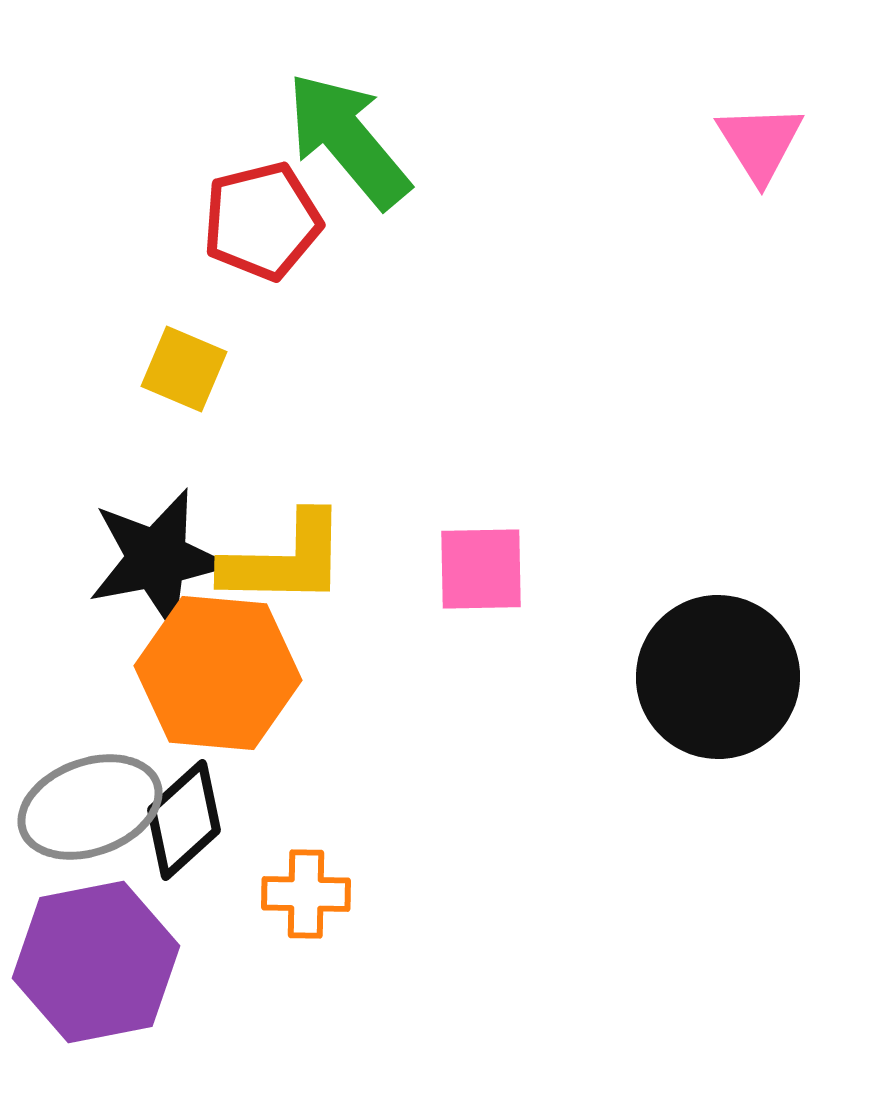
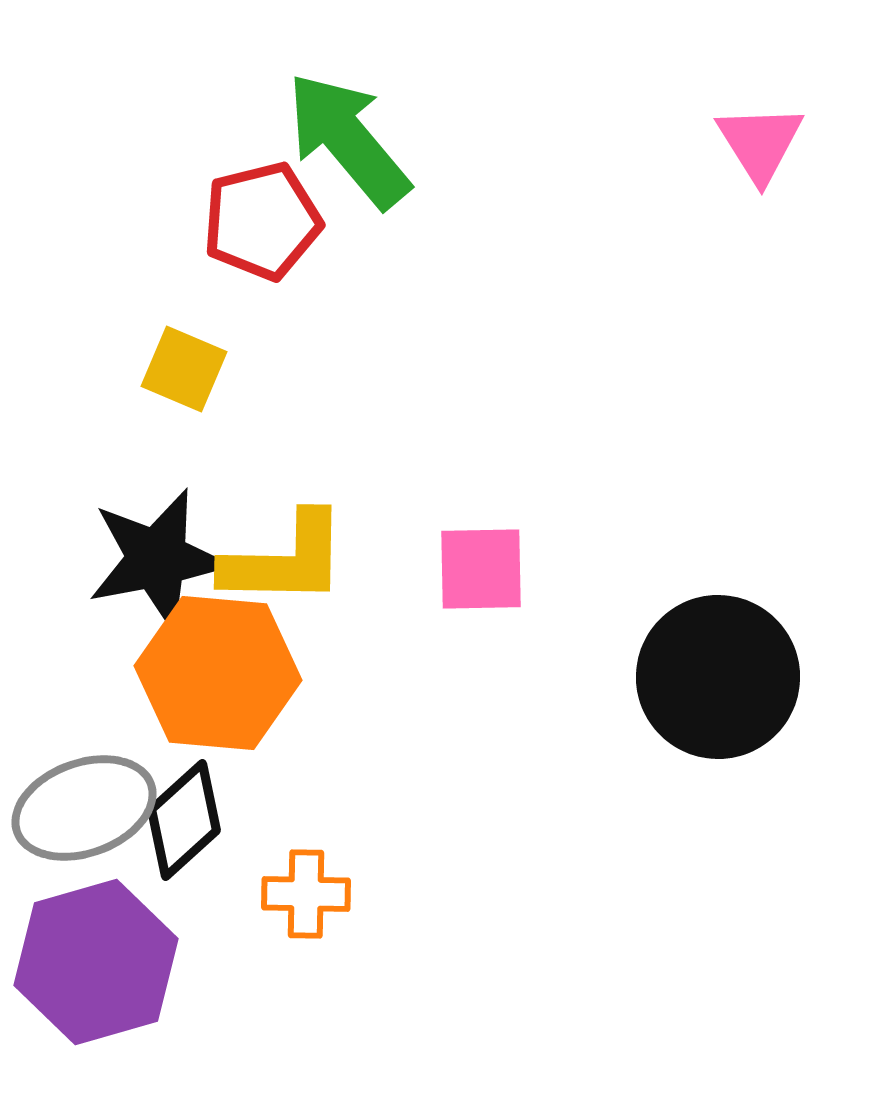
gray ellipse: moved 6 px left, 1 px down
purple hexagon: rotated 5 degrees counterclockwise
